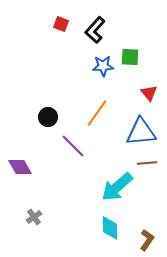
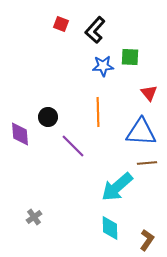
orange line: moved 1 px right, 1 px up; rotated 36 degrees counterclockwise
blue triangle: rotated 8 degrees clockwise
purple diamond: moved 33 px up; rotated 25 degrees clockwise
